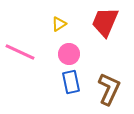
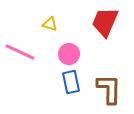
yellow triangle: moved 9 px left; rotated 49 degrees clockwise
brown L-shape: rotated 24 degrees counterclockwise
